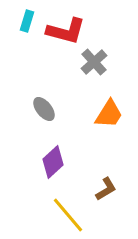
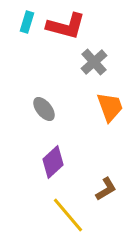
cyan rectangle: moved 1 px down
red L-shape: moved 5 px up
orange trapezoid: moved 1 px right, 7 px up; rotated 52 degrees counterclockwise
